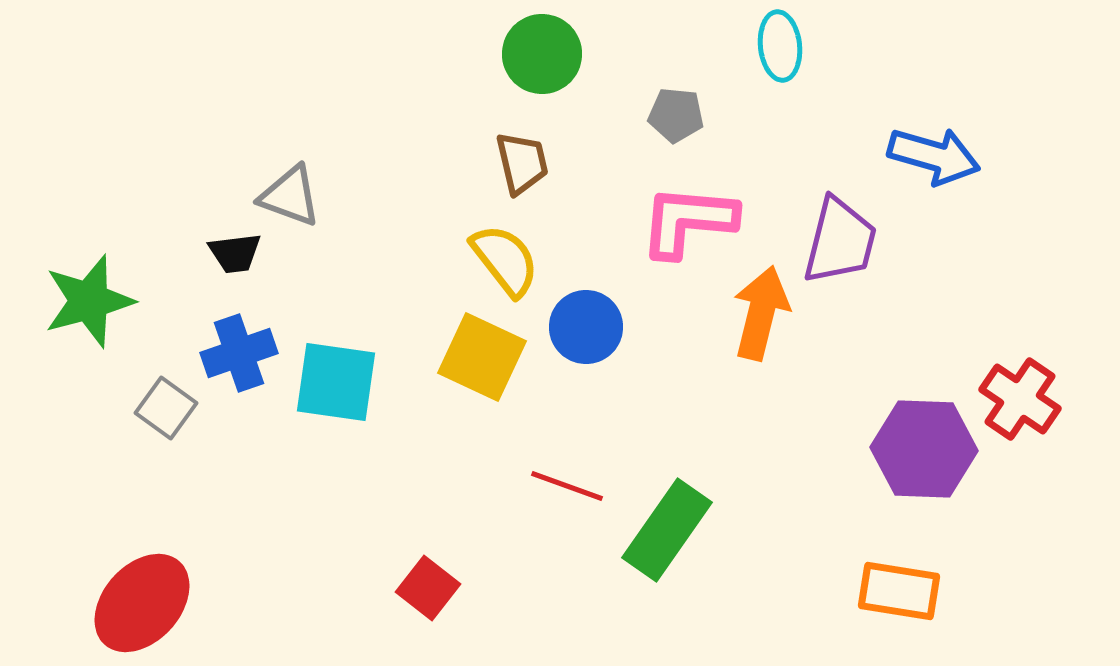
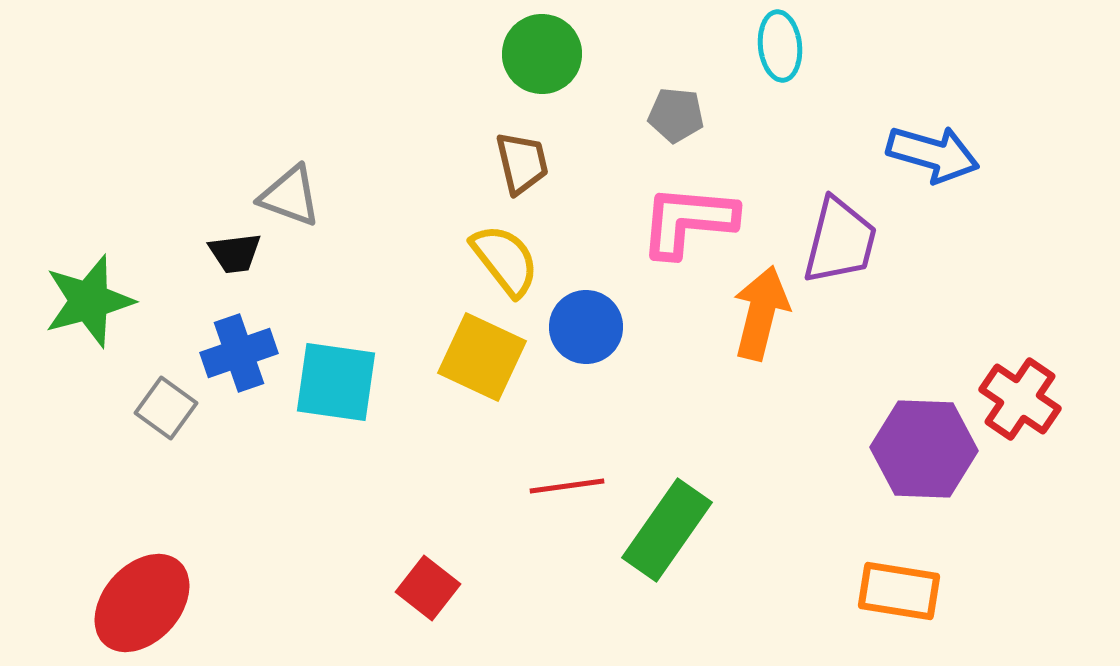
blue arrow: moved 1 px left, 2 px up
red line: rotated 28 degrees counterclockwise
